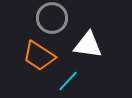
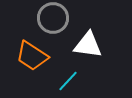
gray circle: moved 1 px right
orange trapezoid: moved 7 px left
